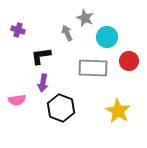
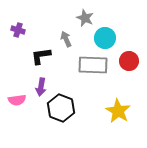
gray arrow: moved 1 px left, 6 px down
cyan circle: moved 2 px left, 1 px down
gray rectangle: moved 3 px up
purple arrow: moved 2 px left, 4 px down
